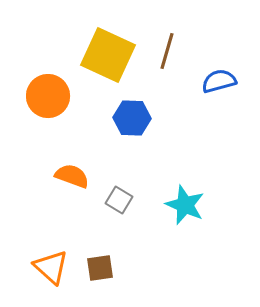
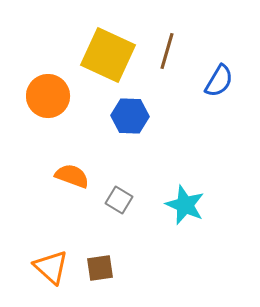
blue semicircle: rotated 136 degrees clockwise
blue hexagon: moved 2 px left, 2 px up
